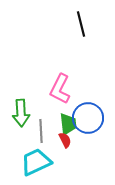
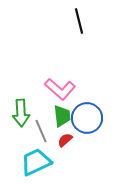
black line: moved 2 px left, 3 px up
pink L-shape: rotated 76 degrees counterclockwise
blue circle: moved 1 px left
green trapezoid: moved 6 px left, 8 px up
gray line: rotated 20 degrees counterclockwise
red semicircle: rotated 105 degrees counterclockwise
